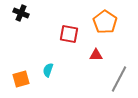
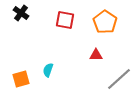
black cross: rotated 14 degrees clockwise
red square: moved 4 px left, 14 px up
gray line: rotated 20 degrees clockwise
